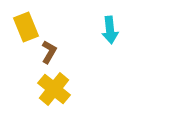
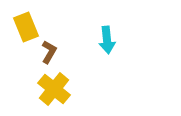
cyan arrow: moved 3 px left, 10 px down
